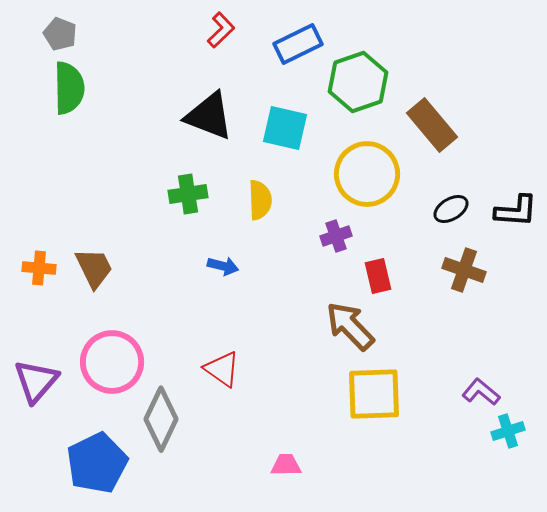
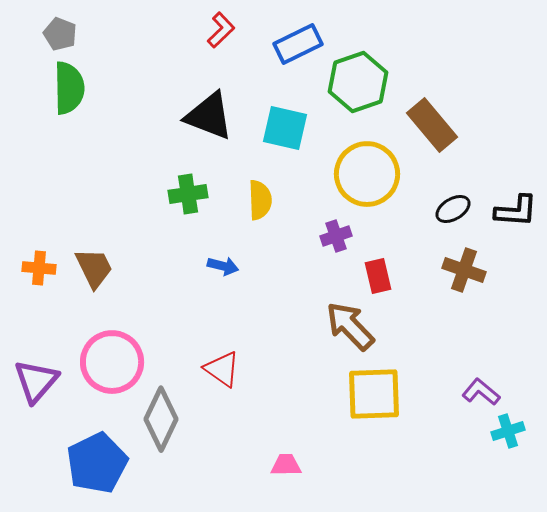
black ellipse: moved 2 px right
